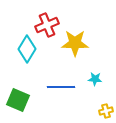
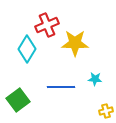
green square: rotated 30 degrees clockwise
